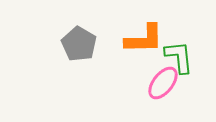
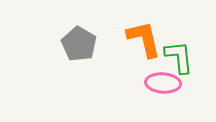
orange L-shape: rotated 102 degrees counterclockwise
pink ellipse: rotated 56 degrees clockwise
